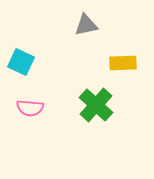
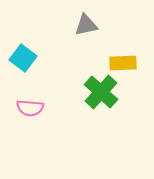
cyan square: moved 2 px right, 4 px up; rotated 12 degrees clockwise
green cross: moved 5 px right, 13 px up
